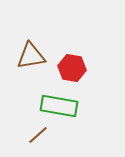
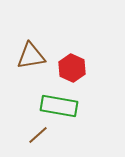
red hexagon: rotated 16 degrees clockwise
